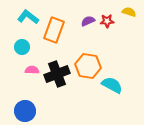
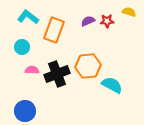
orange hexagon: rotated 15 degrees counterclockwise
